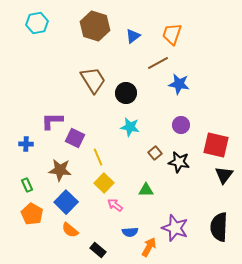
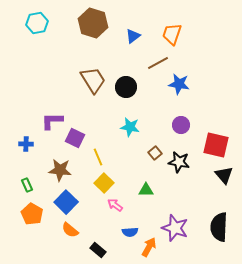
brown hexagon: moved 2 px left, 3 px up
black circle: moved 6 px up
black triangle: rotated 18 degrees counterclockwise
